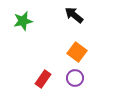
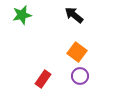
green star: moved 1 px left, 6 px up
purple circle: moved 5 px right, 2 px up
